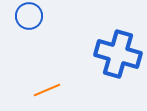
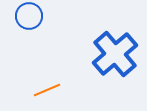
blue cross: moved 3 px left; rotated 33 degrees clockwise
